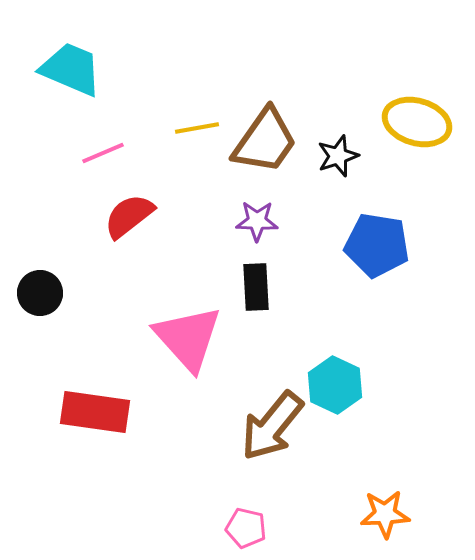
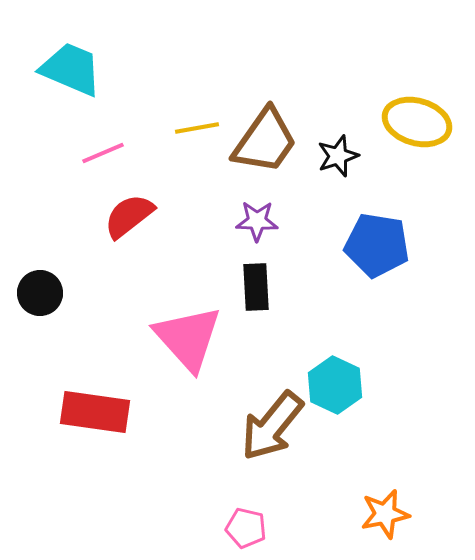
orange star: rotated 9 degrees counterclockwise
